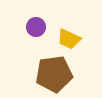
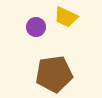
yellow trapezoid: moved 3 px left, 22 px up
